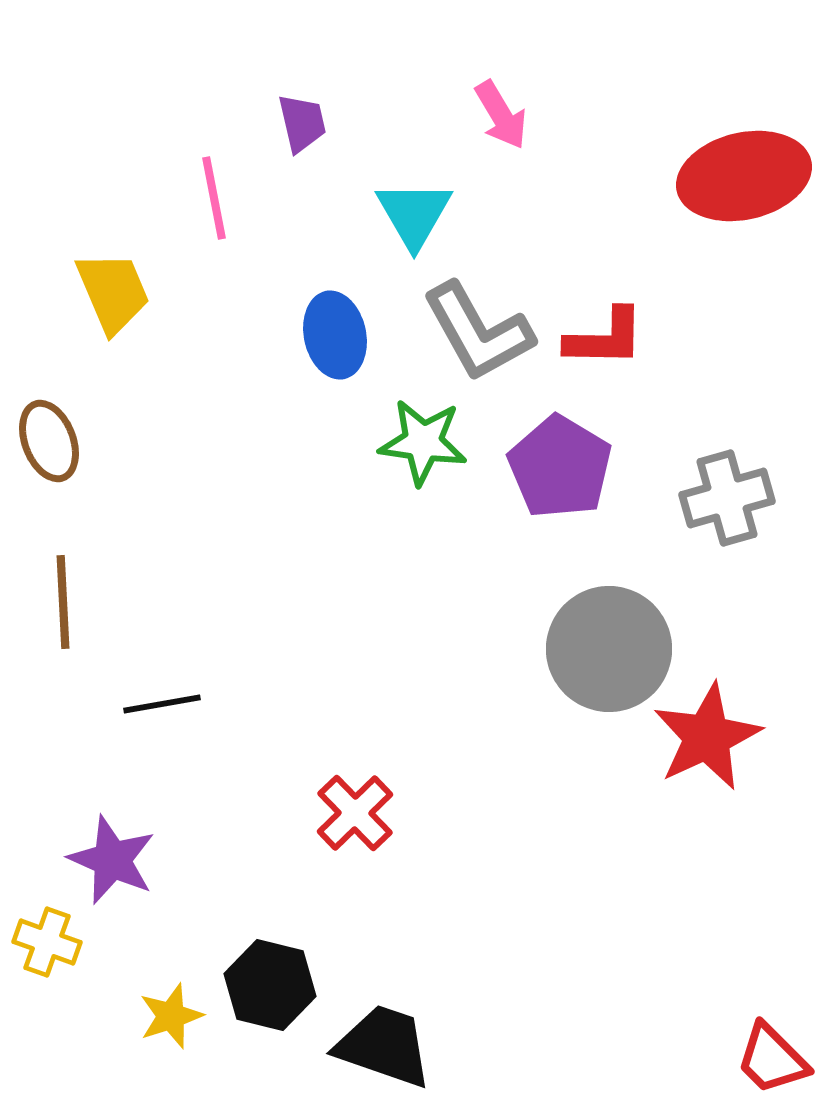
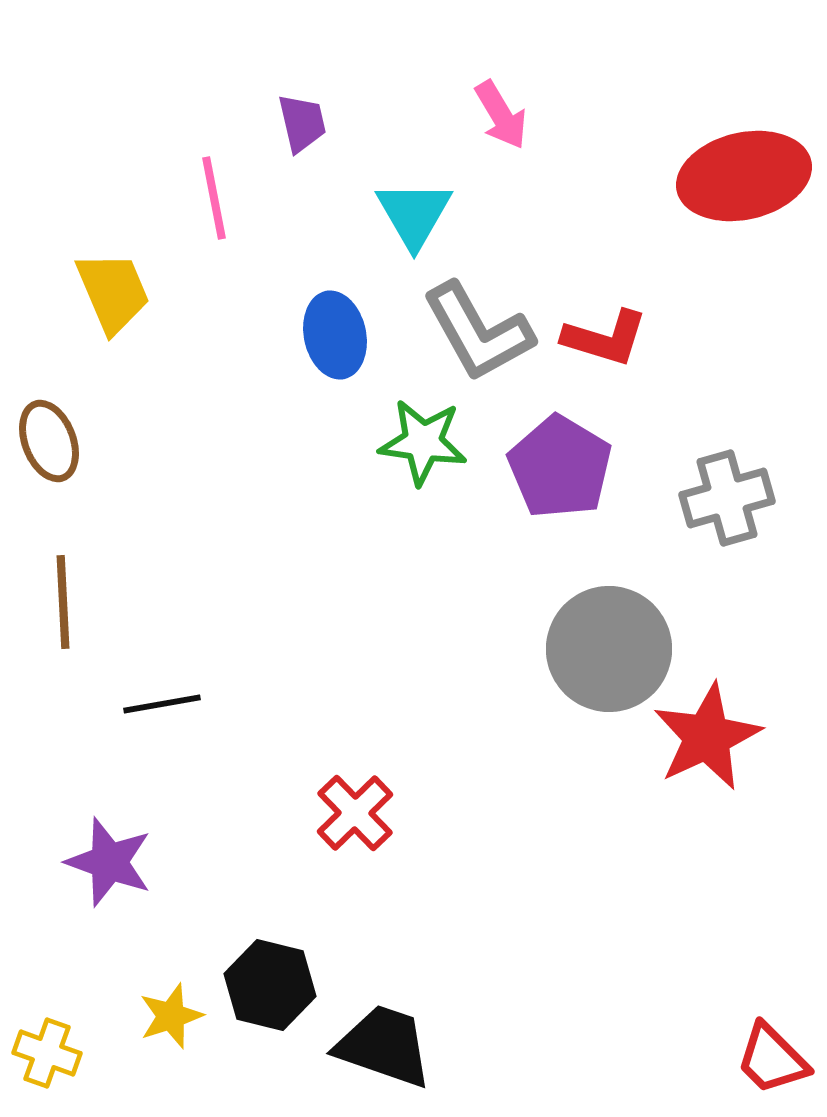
red L-shape: rotated 16 degrees clockwise
purple star: moved 3 px left, 2 px down; rotated 4 degrees counterclockwise
yellow cross: moved 111 px down
